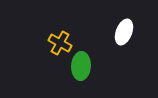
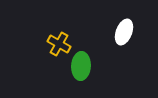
yellow cross: moved 1 px left, 1 px down
